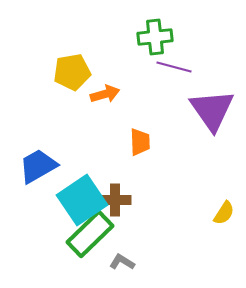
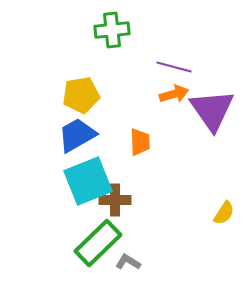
green cross: moved 43 px left, 7 px up
yellow pentagon: moved 9 px right, 23 px down
orange arrow: moved 69 px right
blue trapezoid: moved 39 px right, 31 px up
cyan square: moved 6 px right, 19 px up; rotated 12 degrees clockwise
green rectangle: moved 8 px right, 9 px down
gray L-shape: moved 6 px right
